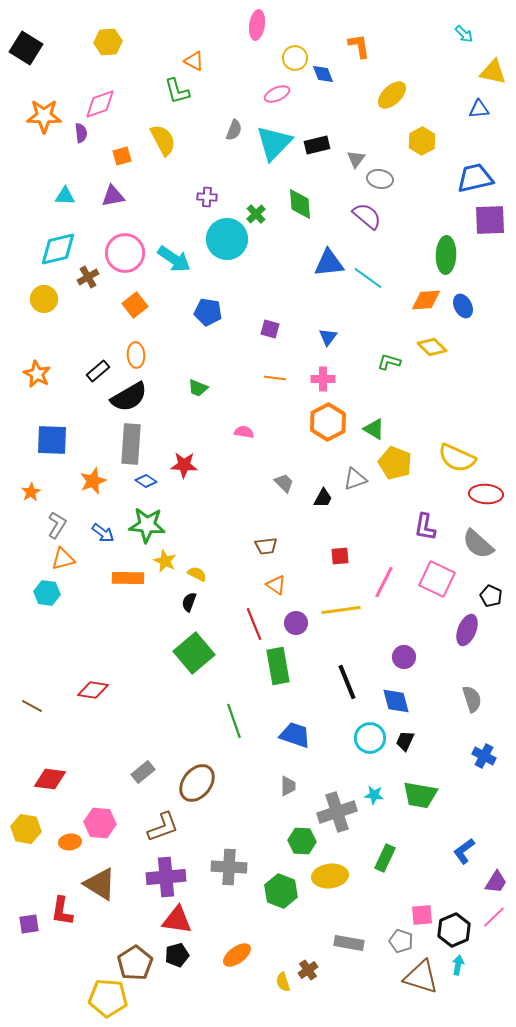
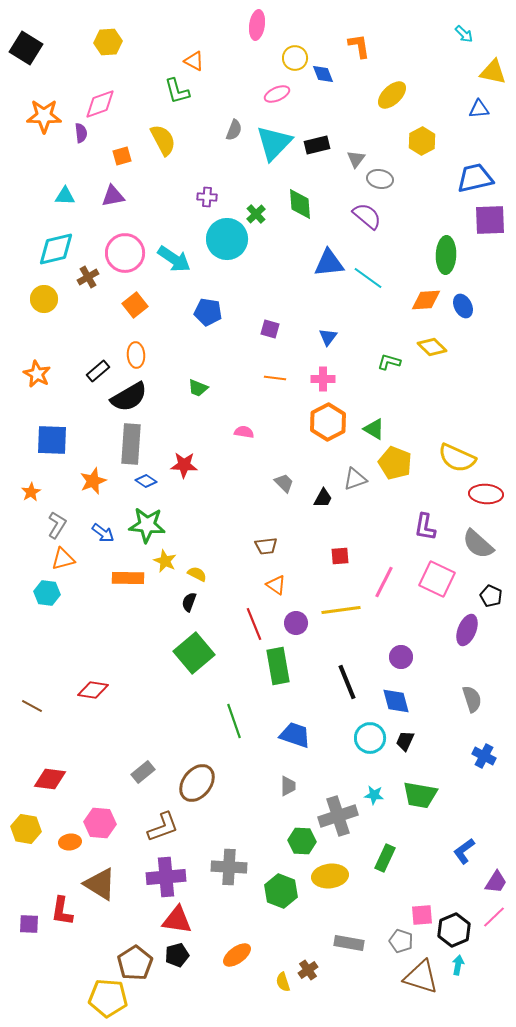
cyan diamond at (58, 249): moved 2 px left
purple circle at (404, 657): moved 3 px left
gray cross at (337, 812): moved 1 px right, 4 px down
purple square at (29, 924): rotated 10 degrees clockwise
